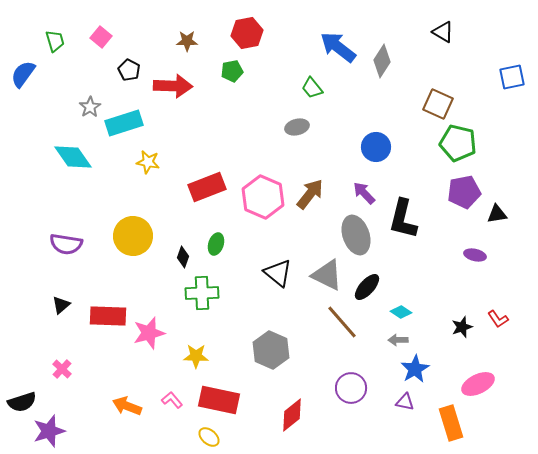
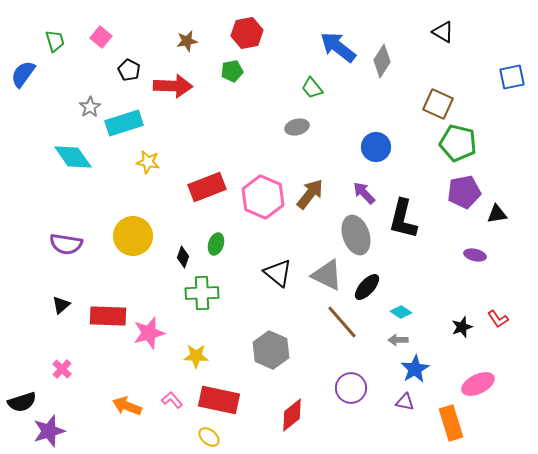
brown star at (187, 41): rotated 10 degrees counterclockwise
